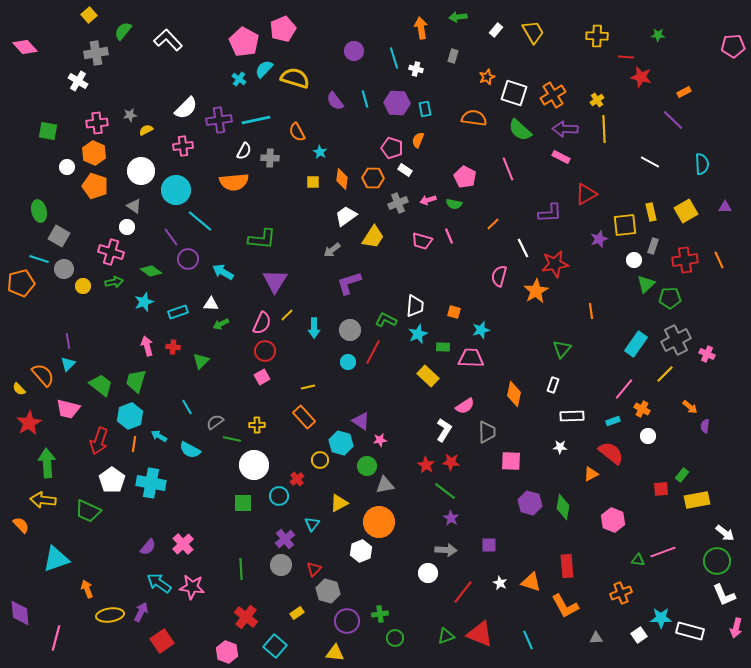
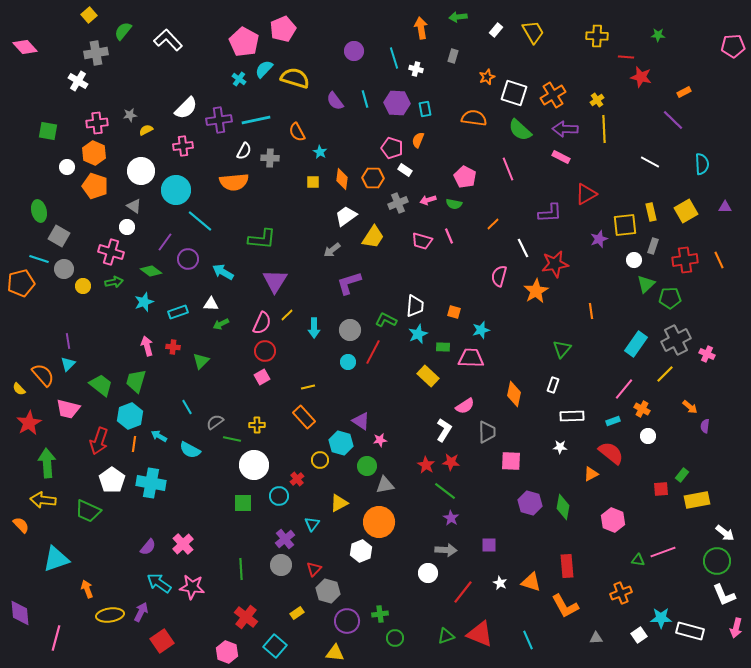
purple line at (171, 237): moved 6 px left, 5 px down; rotated 72 degrees clockwise
